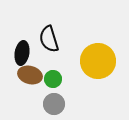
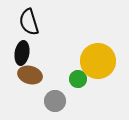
black semicircle: moved 20 px left, 17 px up
green circle: moved 25 px right
gray circle: moved 1 px right, 3 px up
